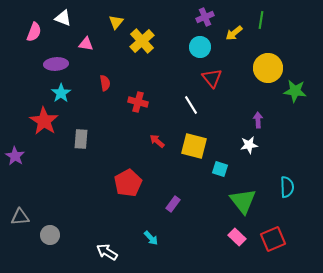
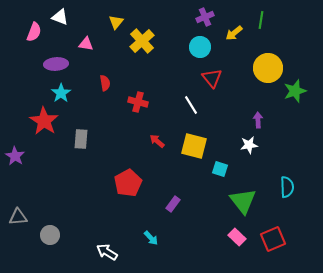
white triangle: moved 3 px left, 1 px up
green star: rotated 25 degrees counterclockwise
gray triangle: moved 2 px left
